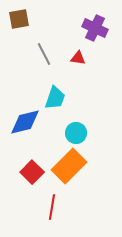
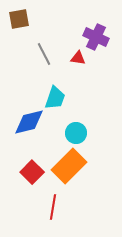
purple cross: moved 1 px right, 9 px down
blue diamond: moved 4 px right
red line: moved 1 px right
